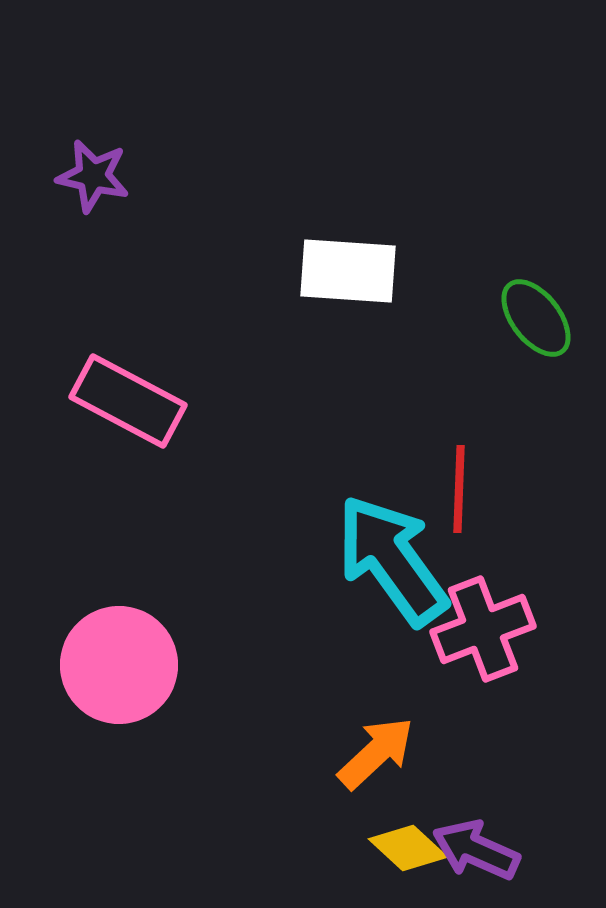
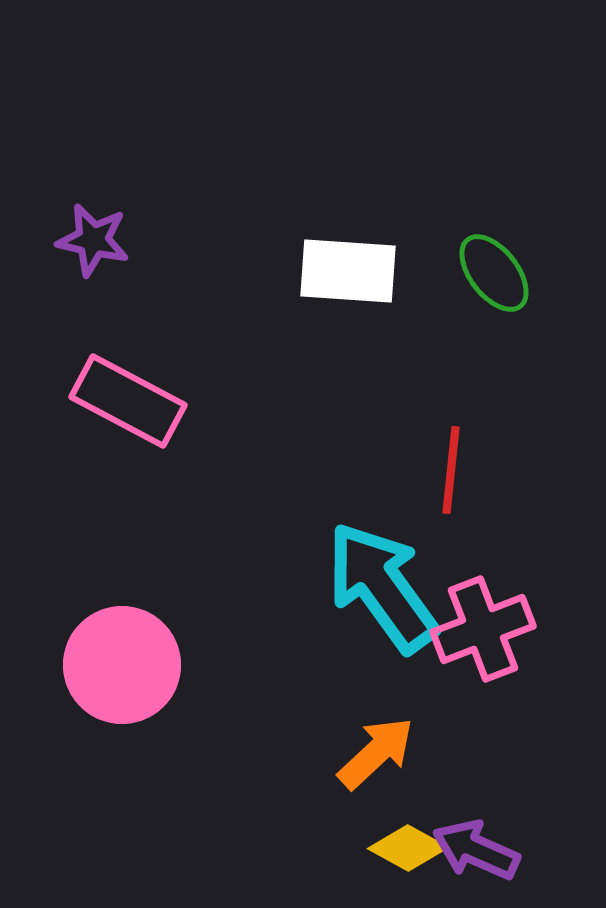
purple star: moved 64 px down
green ellipse: moved 42 px left, 45 px up
red line: moved 8 px left, 19 px up; rotated 4 degrees clockwise
cyan arrow: moved 10 px left, 27 px down
pink circle: moved 3 px right
yellow diamond: rotated 14 degrees counterclockwise
